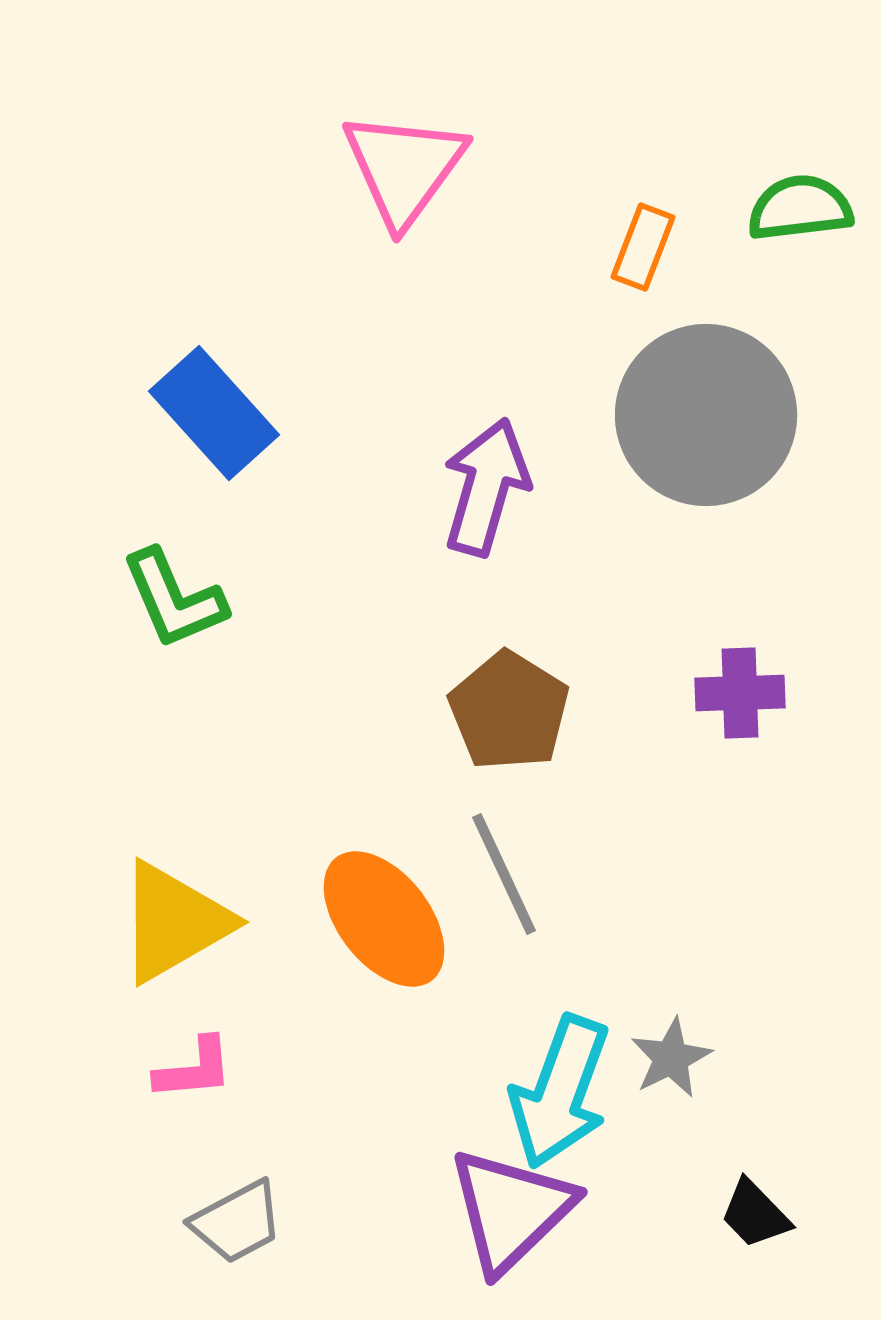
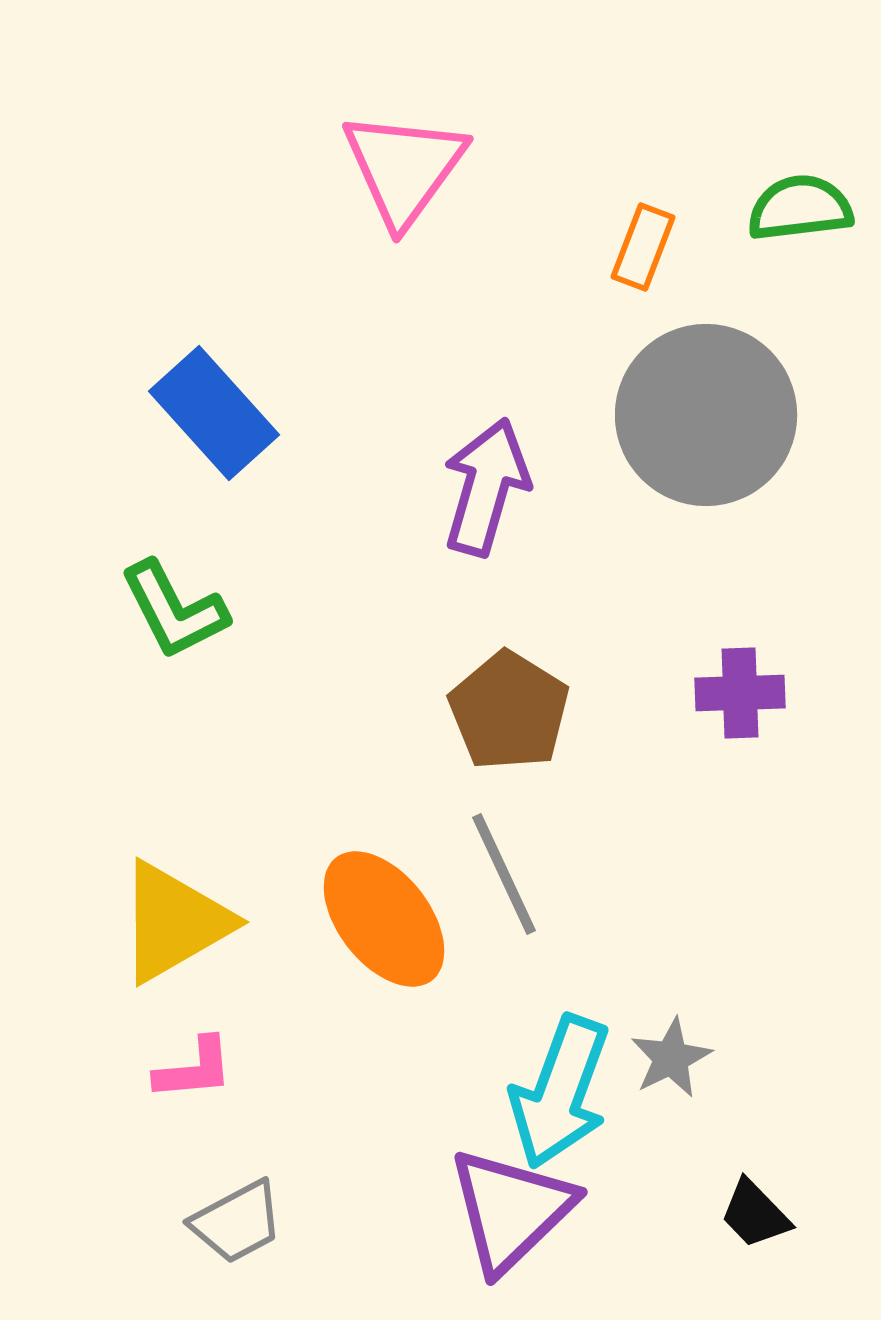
green L-shape: moved 11 px down; rotated 4 degrees counterclockwise
